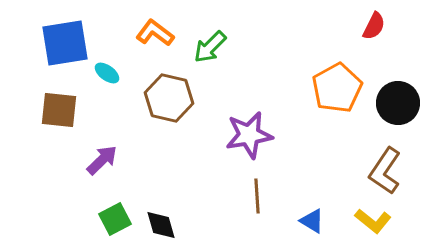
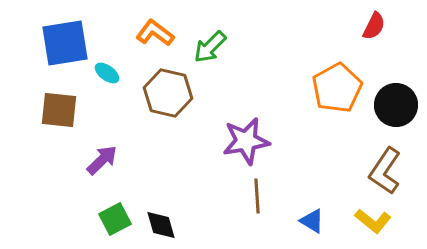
brown hexagon: moved 1 px left, 5 px up
black circle: moved 2 px left, 2 px down
purple star: moved 3 px left, 6 px down
